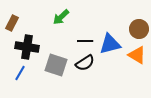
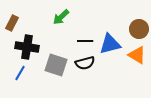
black semicircle: rotated 18 degrees clockwise
